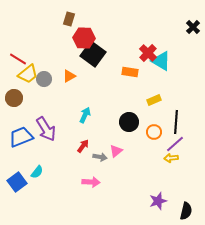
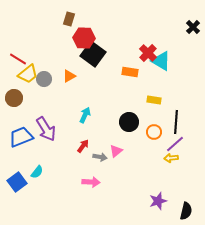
yellow rectangle: rotated 32 degrees clockwise
